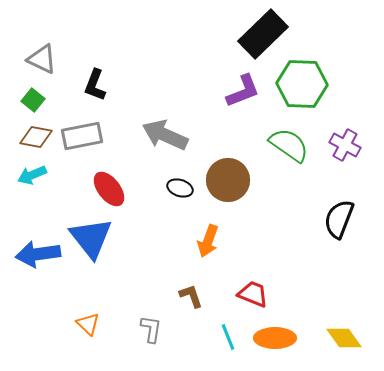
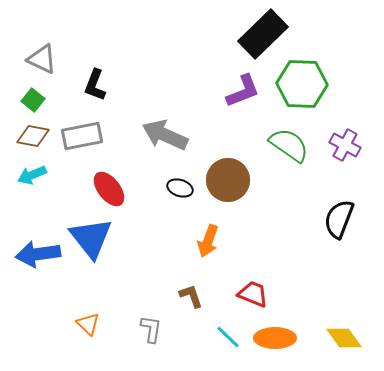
brown diamond: moved 3 px left, 1 px up
cyan line: rotated 24 degrees counterclockwise
